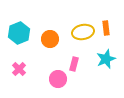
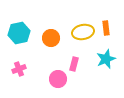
cyan hexagon: rotated 10 degrees clockwise
orange circle: moved 1 px right, 1 px up
pink cross: rotated 24 degrees clockwise
